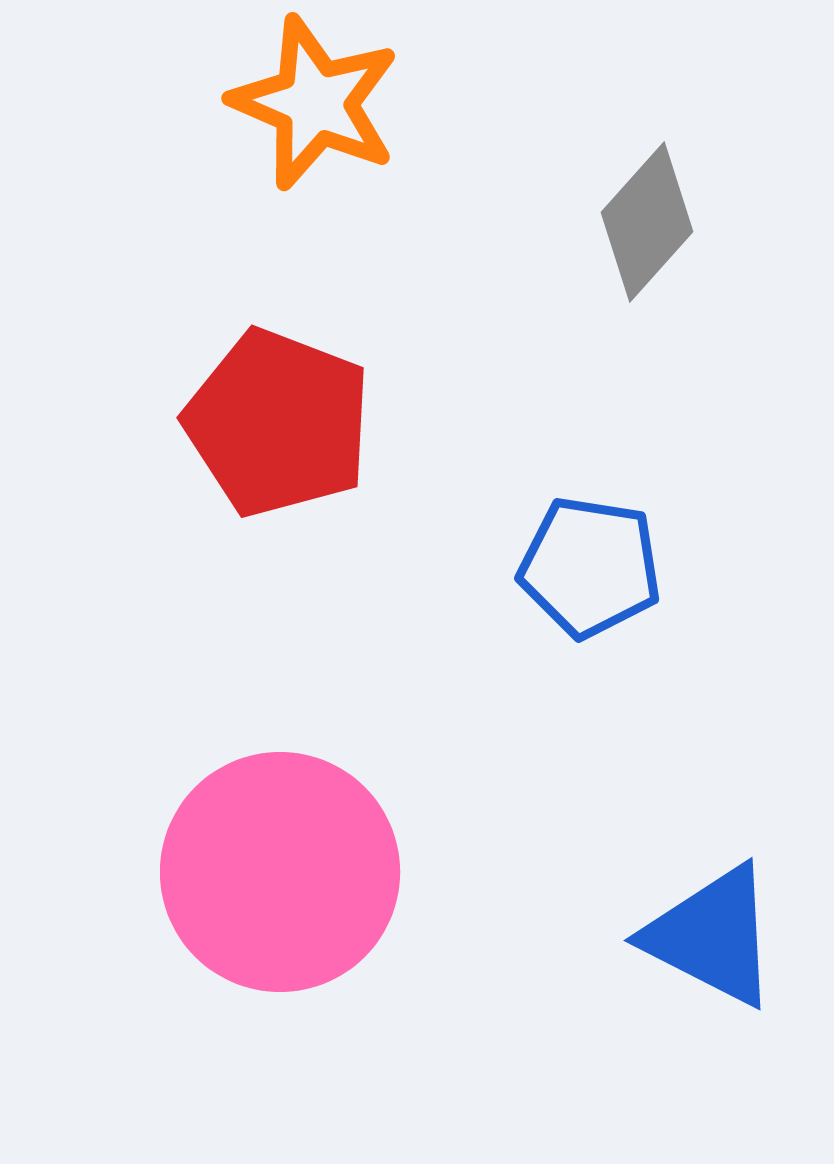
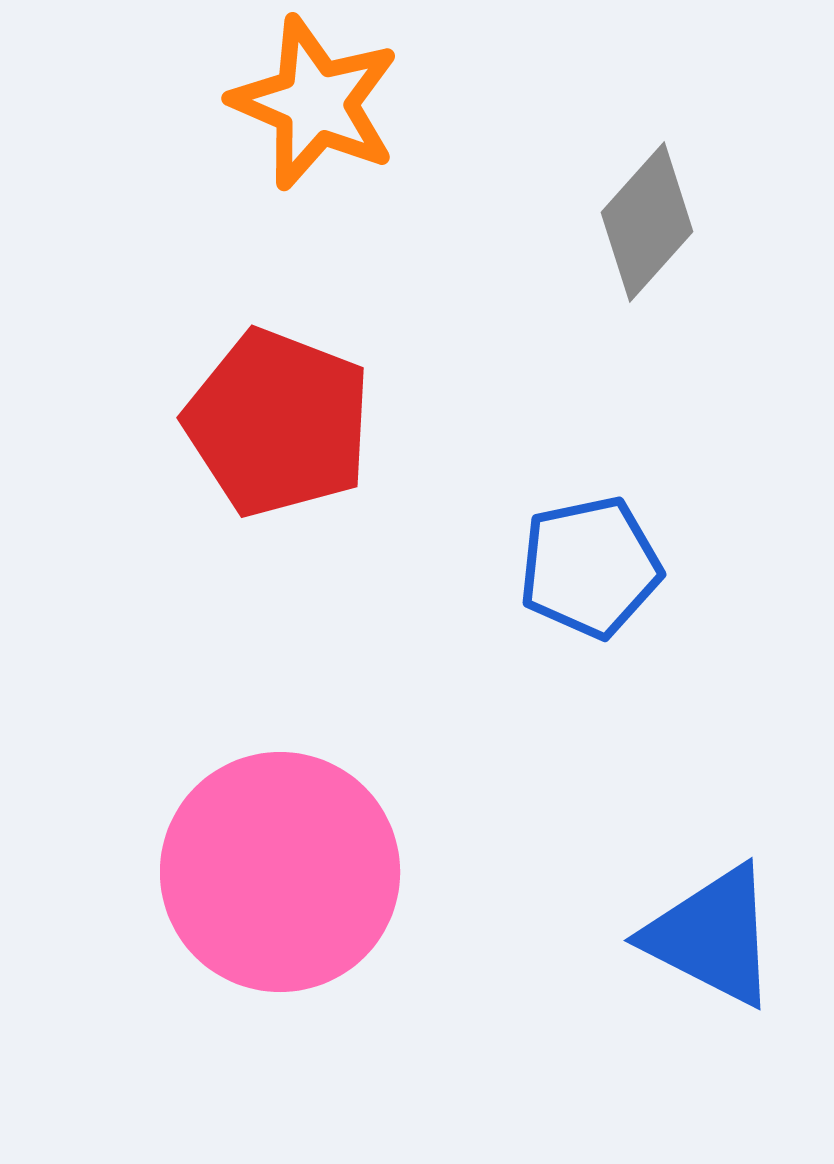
blue pentagon: rotated 21 degrees counterclockwise
